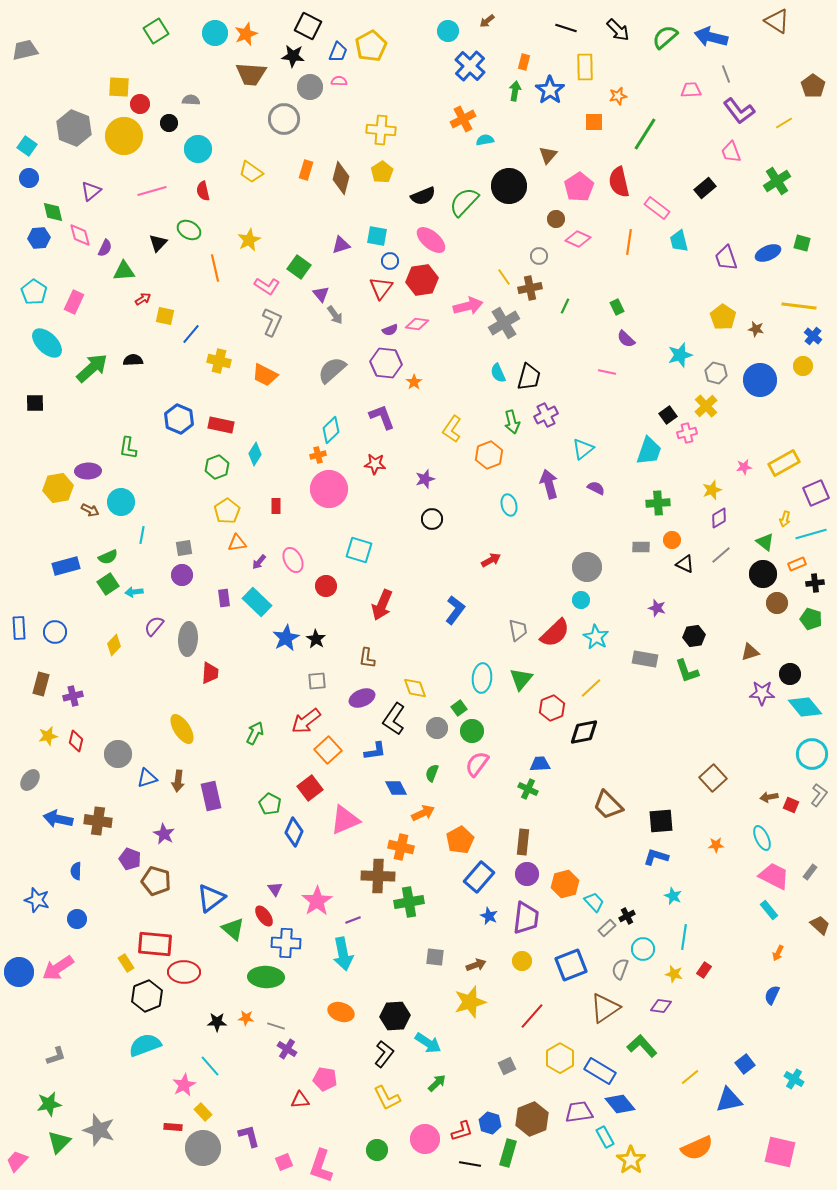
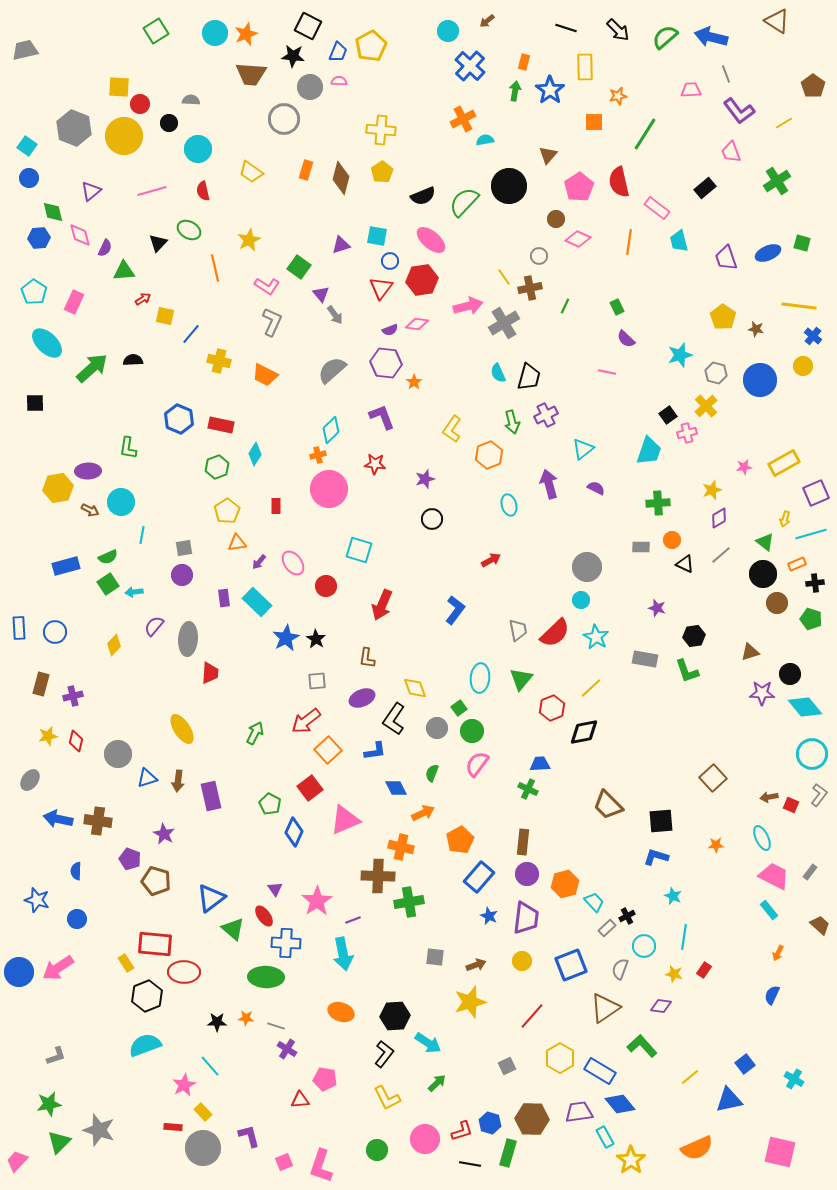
pink ellipse at (293, 560): moved 3 px down; rotated 10 degrees counterclockwise
cyan ellipse at (482, 678): moved 2 px left
cyan circle at (643, 949): moved 1 px right, 3 px up
brown hexagon at (532, 1119): rotated 24 degrees clockwise
